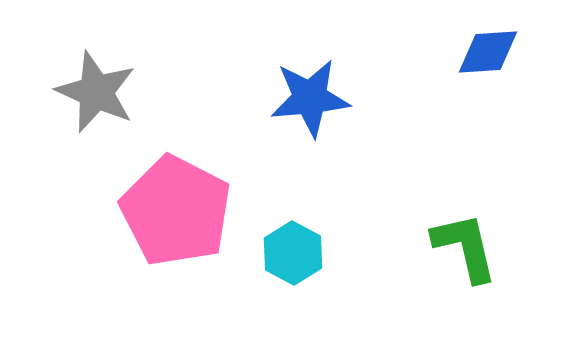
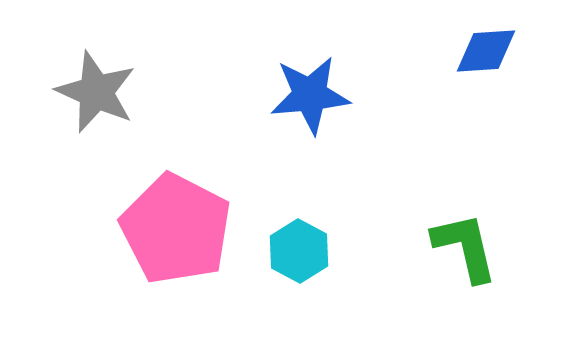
blue diamond: moved 2 px left, 1 px up
blue star: moved 3 px up
pink pentagon: moved 18 px down
cyan hexagon: moved 6 px right, 2 px up
